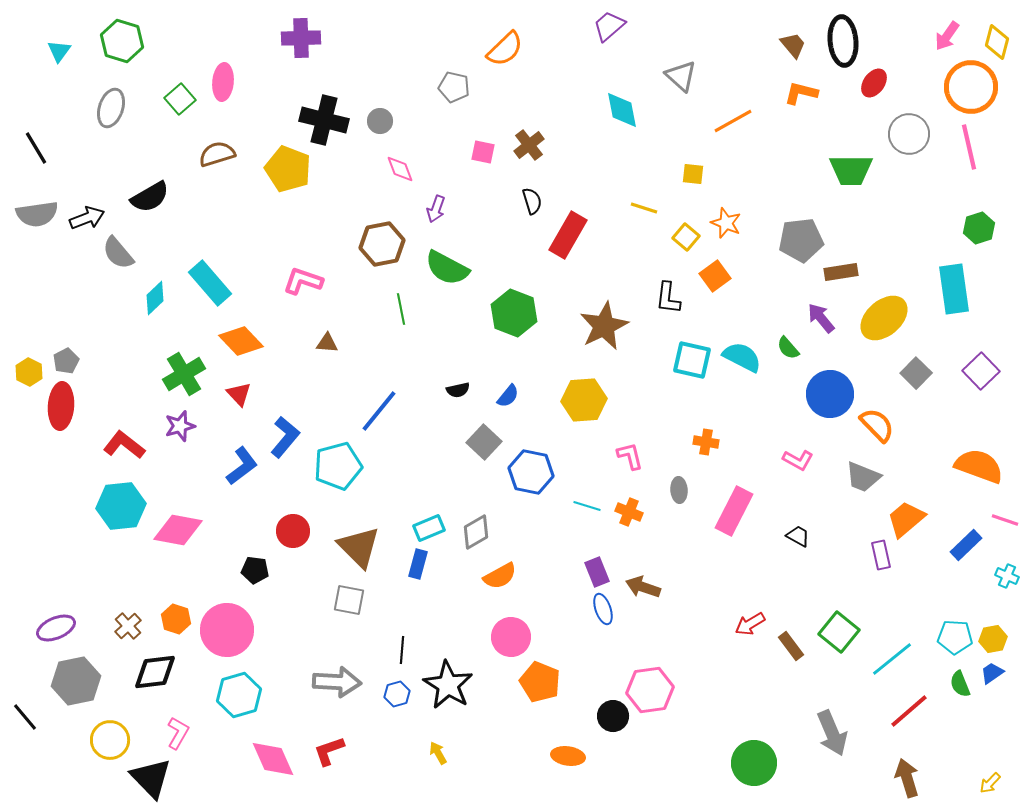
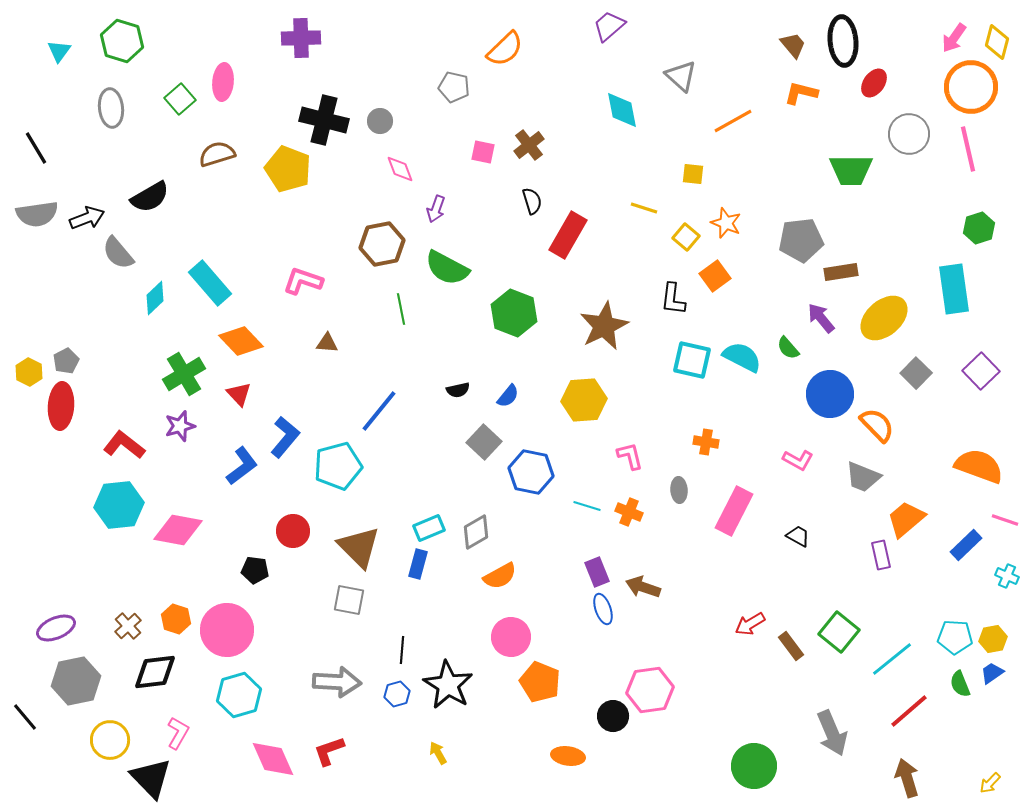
pink arrow at (947, 36): moved 7 px right, 2 px down
gray ellipse at (111, 108): rotated 24 degrees counterclockwise
pink line at (969, 147): moved 1 px left, 2 px down
black L-shape at (668, 298): moved 5 px right, 1 px down
cyan hexagon at (121, 506): moved 2 px left, 1 px up
green circle at (754, 763): moved 3 px down
